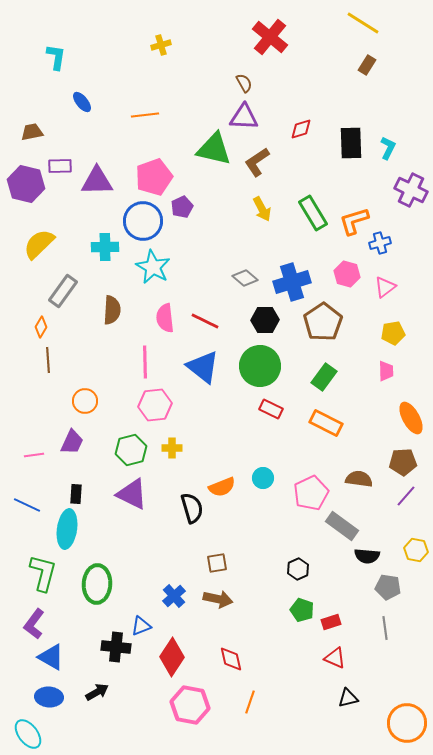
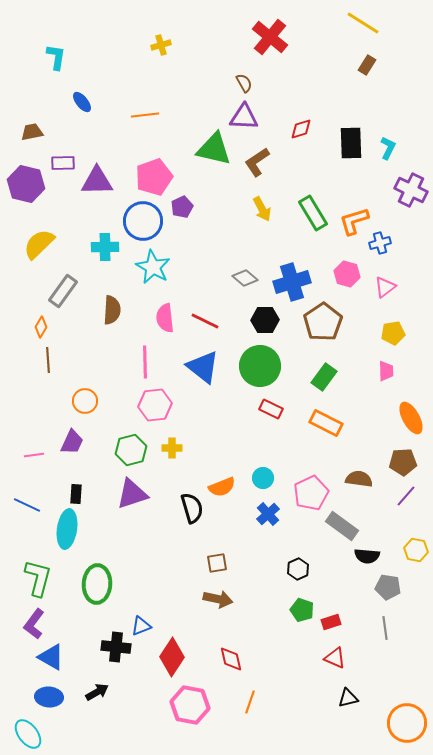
purple rectangle at (60, 166): moved 3 px right, 3 px up
purple triangle at (132, 494): rotated 44 degrees counterclockwise
green L-shape at (43, 573): moved 5 px left, 5 px down
blue cross at (174, 596): moved 94 px right, 82 px up
